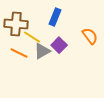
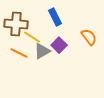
blue rectangle: rotated 48 degrees counterclockwise
orange semicircle: moved 1 px left, 1 px down
